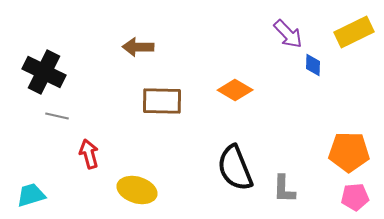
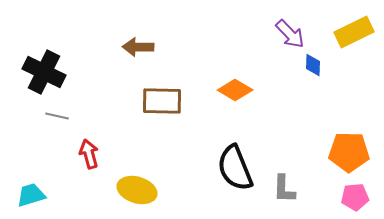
purple arrow: moved 2 px right
